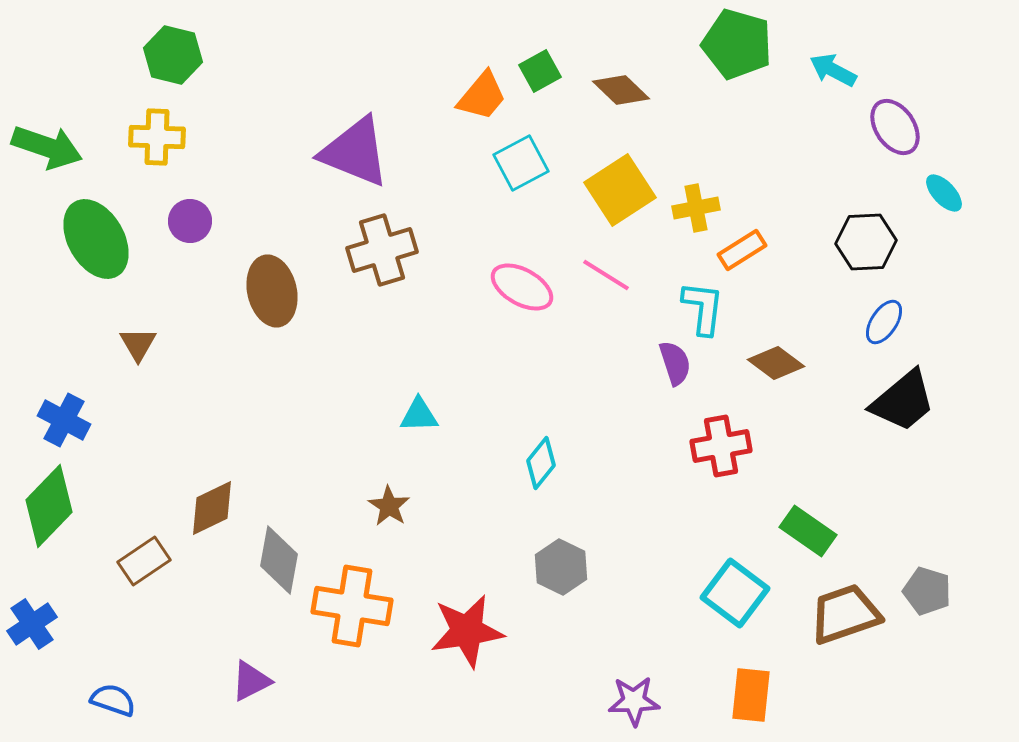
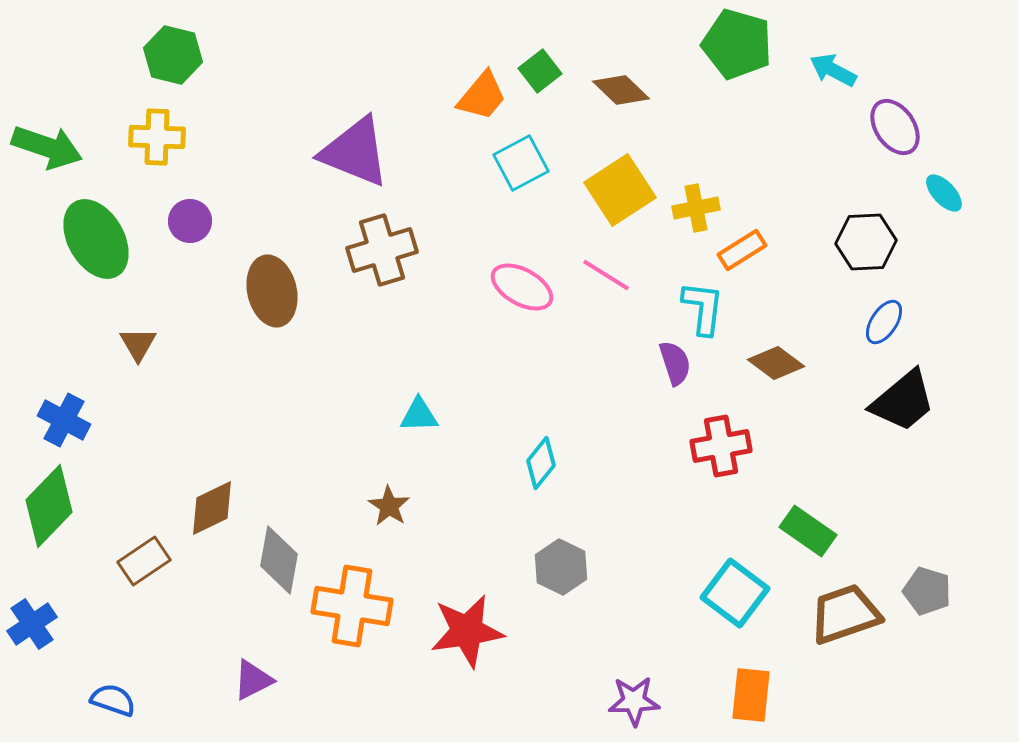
green square at (540, 71): rotated 9 degrees counterclockwise
purple triangle at (251, 681): moved 2 px right, 1 px up
